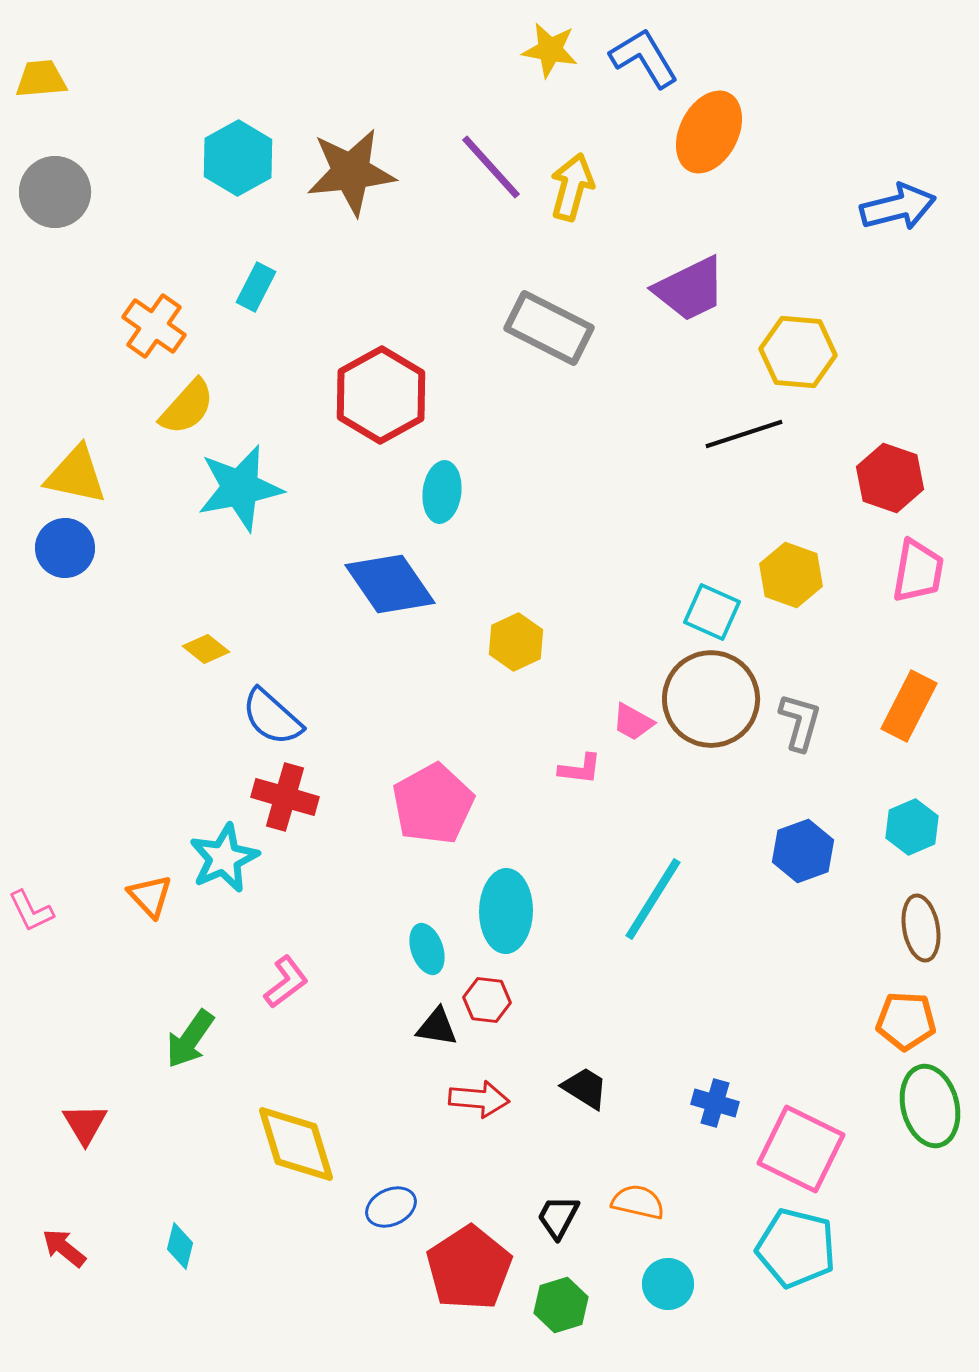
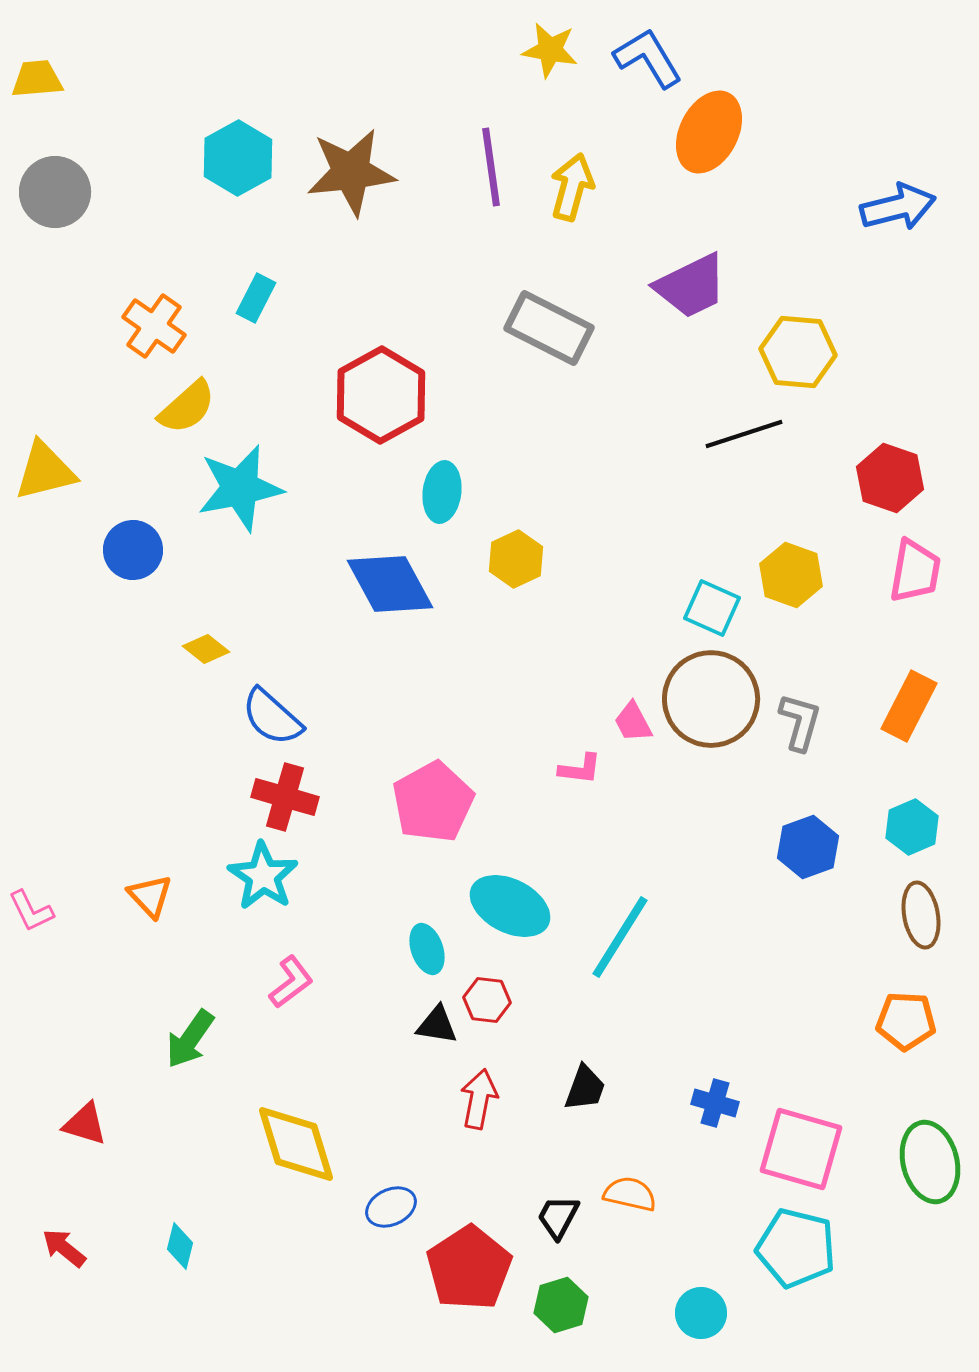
blue L-shape at (644, 58): moved 4 px right
yellow trapezoid at (41, 79): moved 4 px left
purple line at (491, 167): rotated 34 degrees clockwise
cyan rectangle at (256, 287): moved 11 px down
purple trapezoid at (690, 289): moved 1 px right, 3 px up
yellow semicircle at (187, 407): rotated 6 degrees clockwise
yellow triangle at (76, 475): moved 31 px left, 4 px up; rotated 26 degrees counterclockwise
blue circle at (65, 548): moved 68 px right, 2 px down
pink trapezoid at (918, 571): moved 3 px left
blue diamond at (390, 584): rotated 6 degrees clockwise
cyan square at (712, 612): moved 4 px up
yellow hexagon at (516, 642): moved 83 px up
pink trapezoid at (633, 722): rotated 33 degrees clockwise
pink pentagon at (433, 804): moved 2 px up
blue hexagon at (803, 851): moved 5 px right, 4 px up
cyan star at (224, 858): moved 39 px right, 18 px down; rotated 14 degrees counterclockwise
cyan line at (653, 899): moved 33 px left, 38 px down
cyan ellipse at (506, 911): moved 4 px right, 5 px up; rotated 64 degrees counterclockwise
brown ellipse at (921, 928): moved 13 px up
pink L-shape at (286, 982): moved 5 px right
black triangle at (437, 1027): moved 2 px up
black trapezoid at (585, 1088): rotated 78 degrees clockwise
red arrow at (479, 1099): rotated 84 degrees counterclockwise
green ellipse at (930, 1106): moved 56 px down
red triangle at (85, 1124): rotated 42 degrees counterclockwise
pink square at (801, 1149): rotated 10 degrees counterclockwise
orange semicircle at (638, 1202): moved 8 px left, 8 px up
cyan circle at (668, 1284): moved 33 px right, 29 px down
